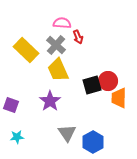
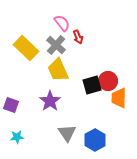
pink semicircle: rotated 48 degrees clockwise
yellow rectangle: moved 2 px up
blue hexagon: moved 2 px right, 2 px up
